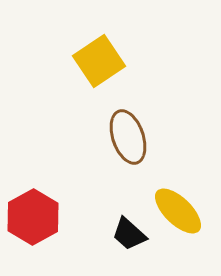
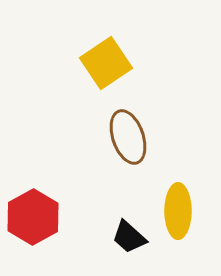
yellow square: moved 7 px right, 2 px down
yellow ellipse: rotated 46 degrees clockwise
black trapezoid: moved 3 px down
